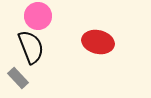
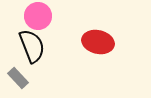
black semicircle: moved 1 px right, 1 px up
